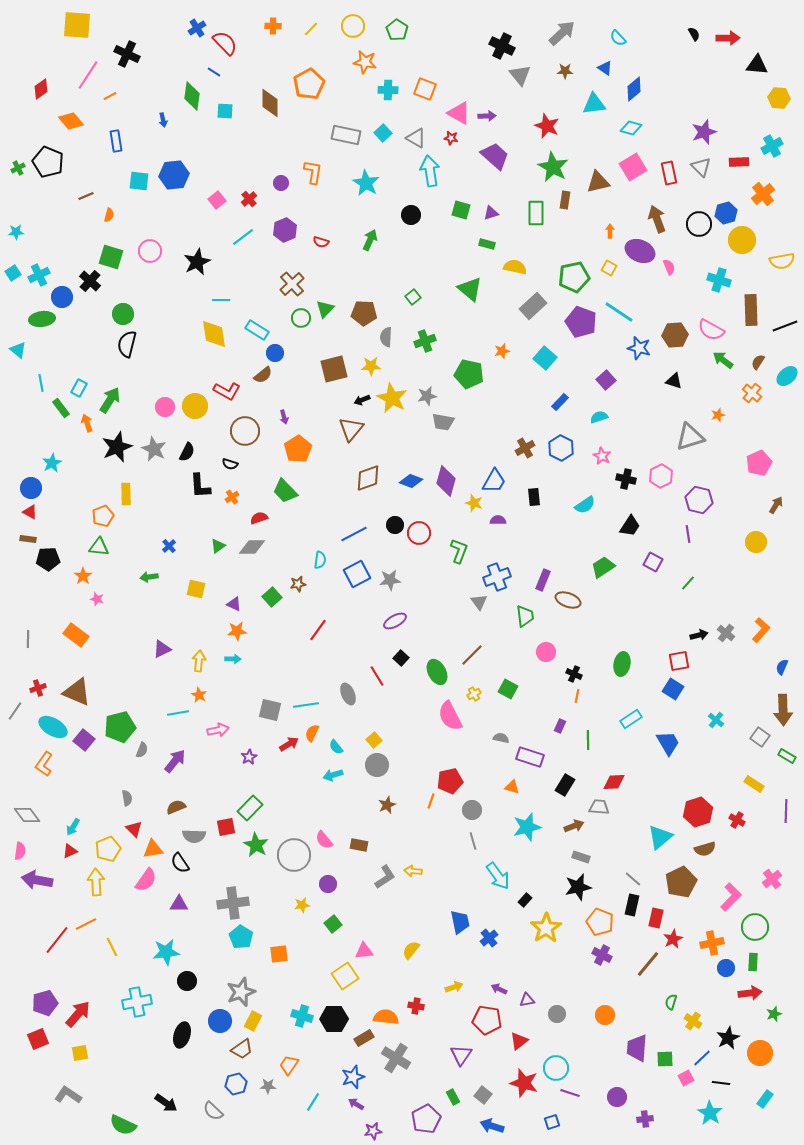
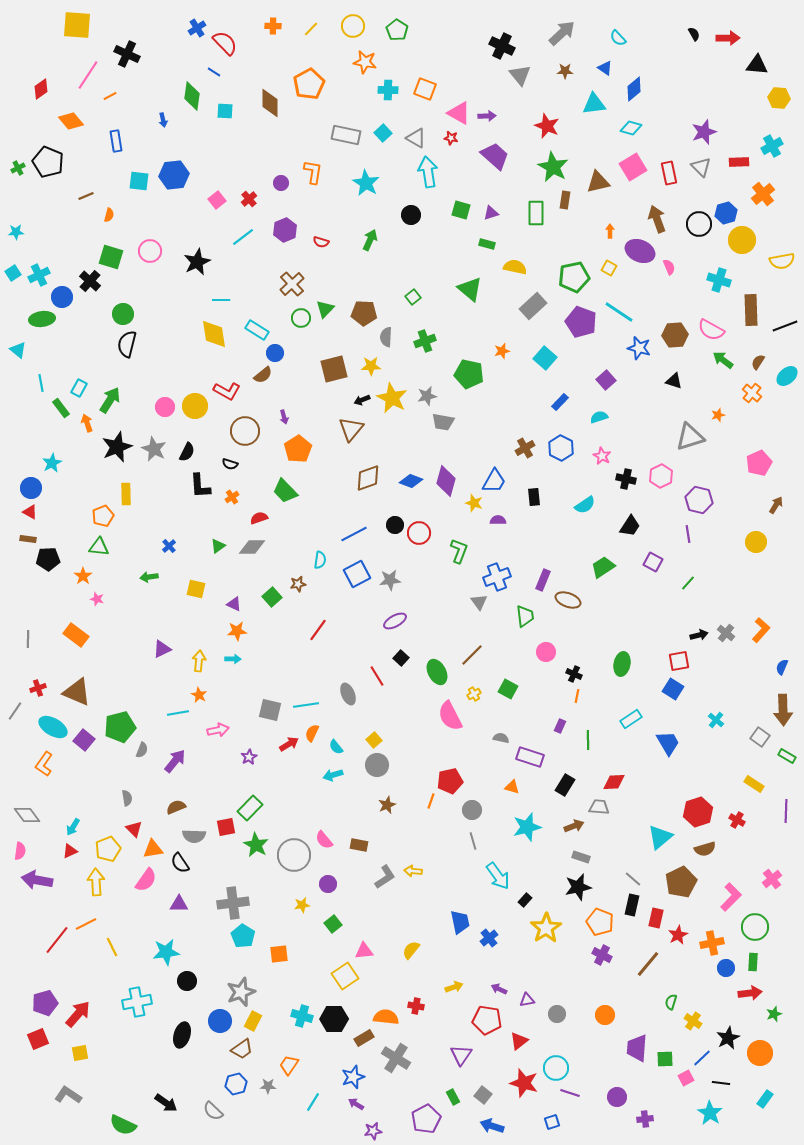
cyan arrow at (430, 171): moved 2 px left, 1 px down
cyan pentagon at (241, 937): moved 2 px right, 1 px up
red star at (673, 939): moved 5 px right, 4 px up
